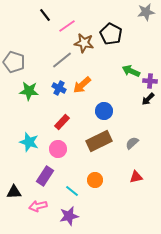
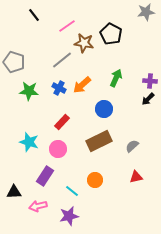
black line: moved 11 px left
green arrow: moved 15 px left, 7 px down; rotated 90 degrees clockwise
blue circle: moved 2 px up
gray semicircle: moved 3 px down
